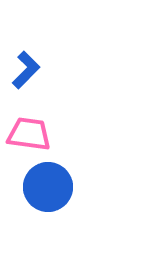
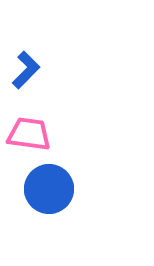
blue circle: moved 1 px right, 2 px down
